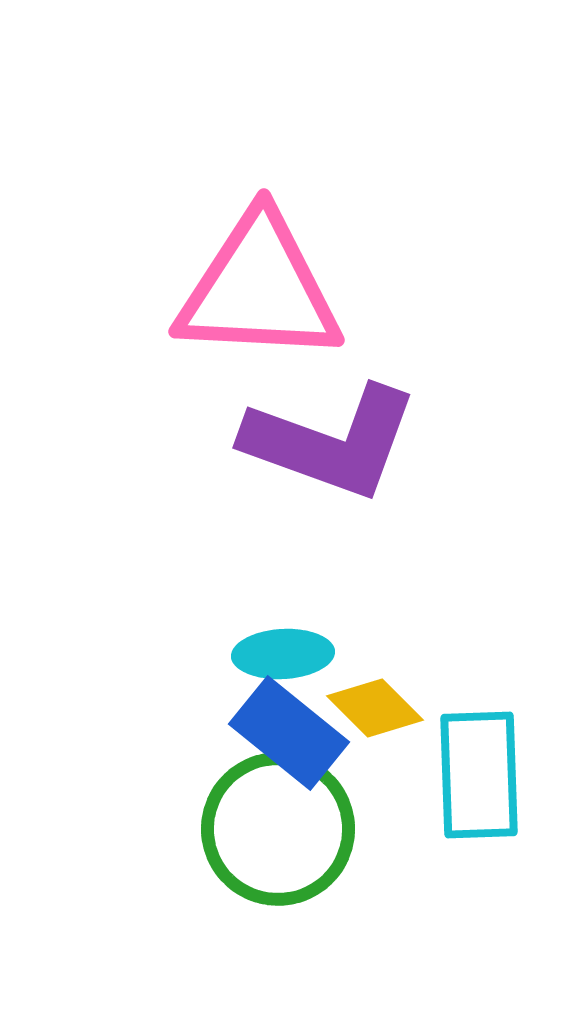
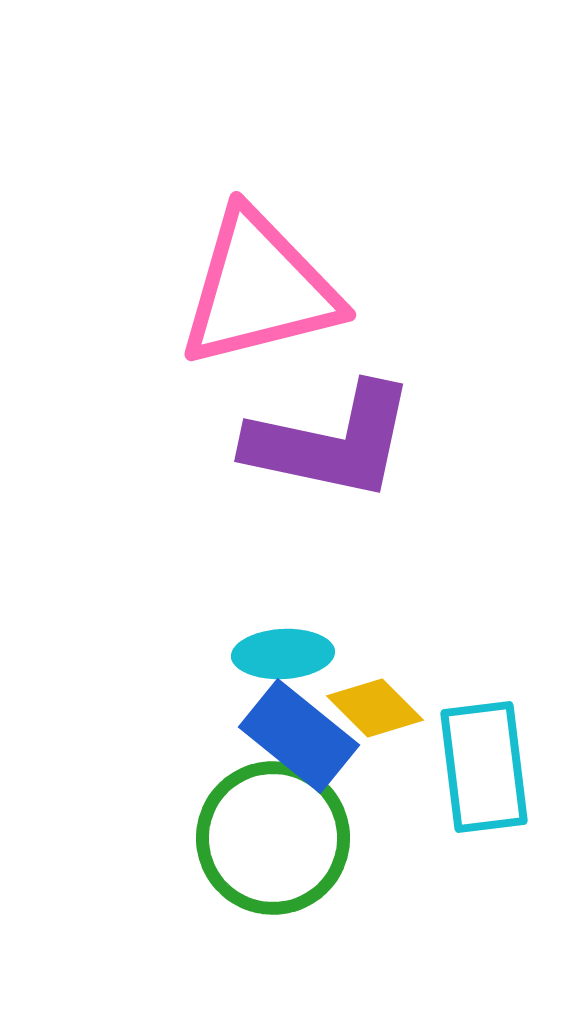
pink triangle: rotated 17 degrees counterclockwise
purple L-shape: rotated 8 degrees counterclockwise
blue rectangle: moved 10 px right, 3 px down
cyan rectangle: moved 5 px right, 8 px up; rotated 5 degrees counterclockwise
green circle: moved 5 px left, 9 px down
